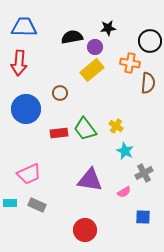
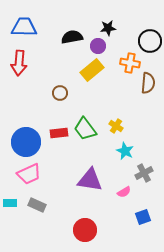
purple circle: moved 3 px right, 1 px up
blue circle: moved 33 px down
blue square: rotated 21 degrees counterclockwise
